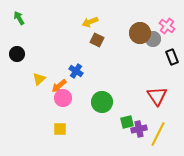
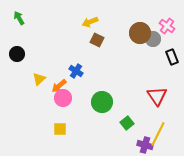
green square: moved 1 px down; rotated 24 degrees counterclockwise
purple cross: moved 6 px right, 16 px down; rotated 28 degrees clockwise
